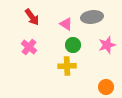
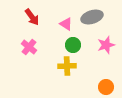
gray ellipse: rotated 10 degrees counterclockwise
pink star: moved 1 px left
